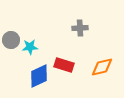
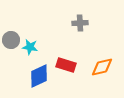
gray cross: moved 5 px up
cyan star: rotated 14 degrees clockwise
red rectangle: moved 2 px right
